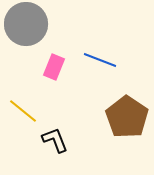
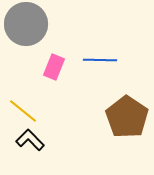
blue line: rotated 20 degrees counterclockwise
black L-shape: moved 25 px left; rotated 24 degrees counterclockwise
